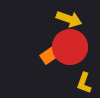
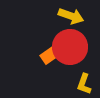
yellow arrow: moved 2 px right, 3 px up
yellow L-shape: moved 1 px down
